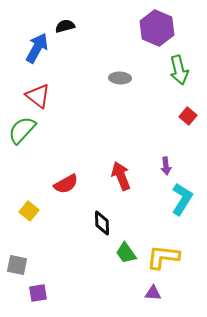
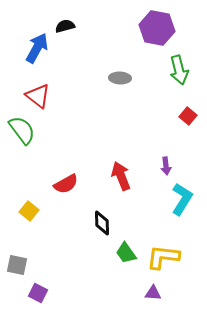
purple hexagon: rotated 12 degrees counterclockwise
green semicircle: rotated 100 degrees clockwise
purple square: rotated 36 degrees clockwise
